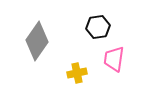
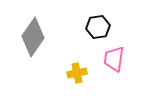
gray diamond: moved 4 px left, 4 px up
